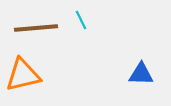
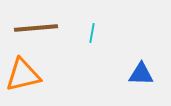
cyan line: moved 11 px right, 13 px down; rotated 36 degrees clockwise
